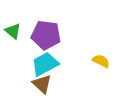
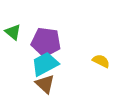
green triangle: moved 1 px down
purple pentagon: moved 7 px down
brown triangle: moved 3 px right
